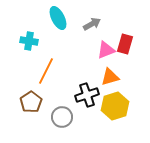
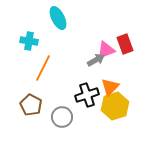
gray arrow: moved 4 px right, 36 px down
red rectangle: rotated 36 degrees counterclockwise
orange line: moved 3 px left, 3 px up
orange triangle: moved 10 px down; rotated 30 degrees counterclockwise
brown pentagon: moved 3 px down; rotated 10 degrees counterclockwise
